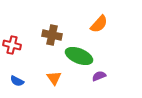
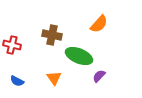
purple semicircle: rotated 24 degrees counterclockwise
